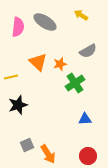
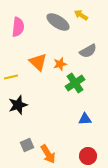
gray ellipse: moved 13 px right
